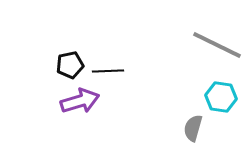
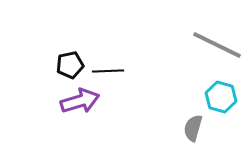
cyan hexagon: rotated 8 degrees clockwise
